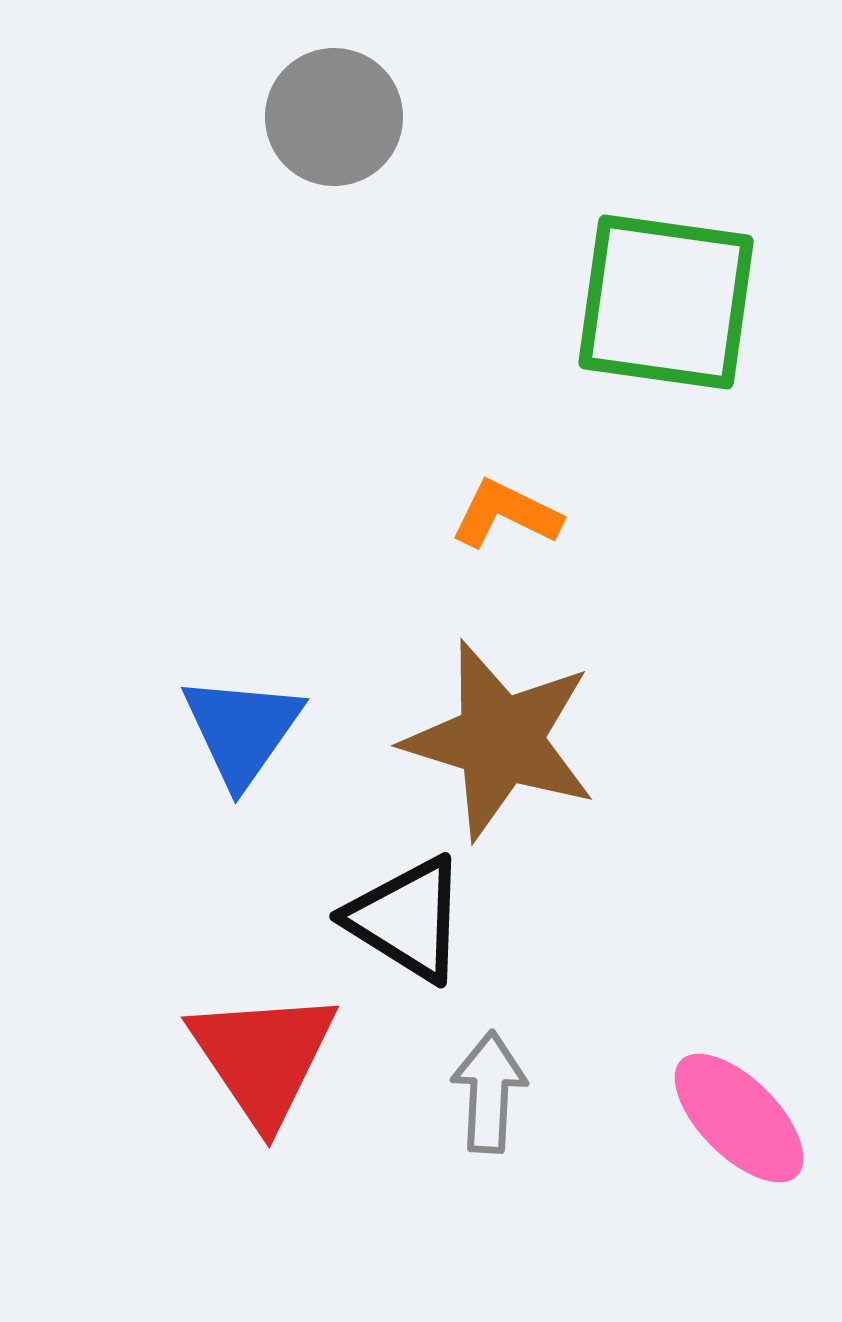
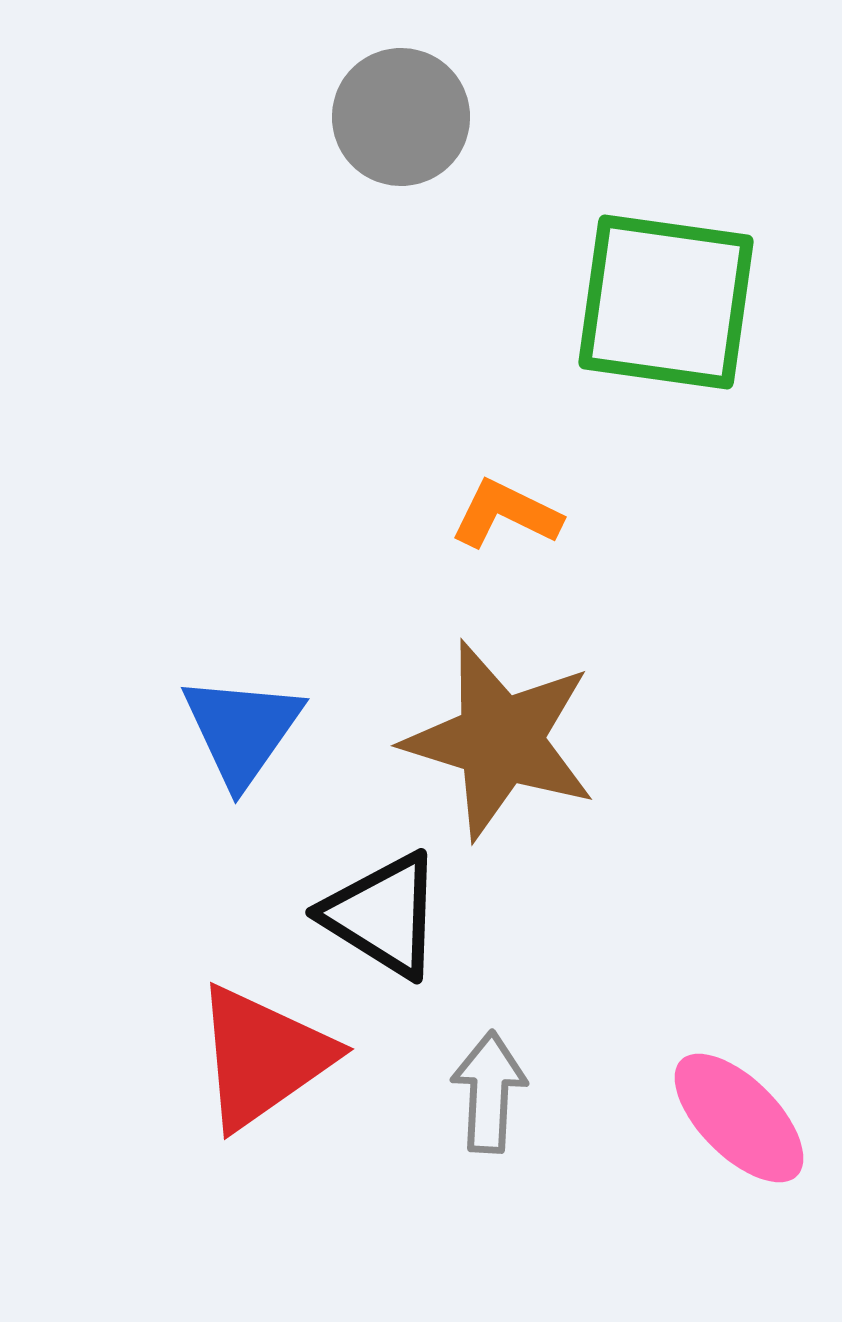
gray circle: moved 67 px right
black triangle: moved 24 px left, 4 px up
red triangle: rotated 29 degrees clockwise
